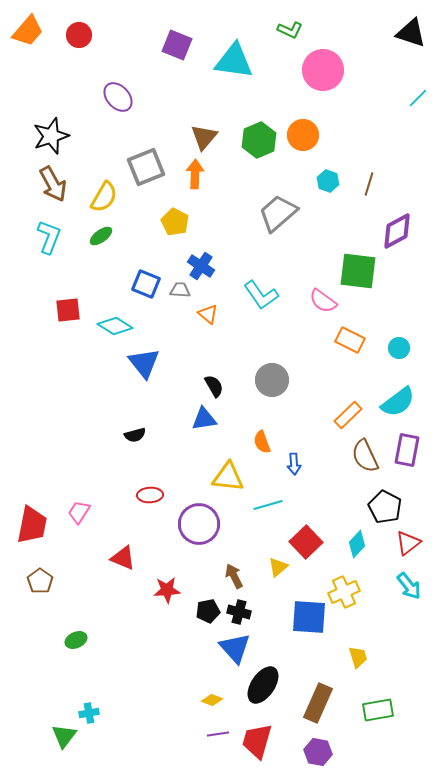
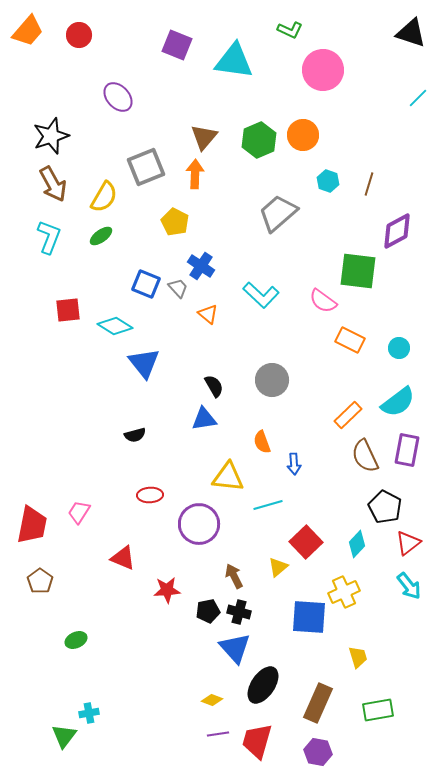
gray trapezoid at (180, 290): moved 2 px left, 2 px up; rotated 45 degrees clockwise
cyan L-shape at (261, 295): rotated 12 degrees counterclockwise
